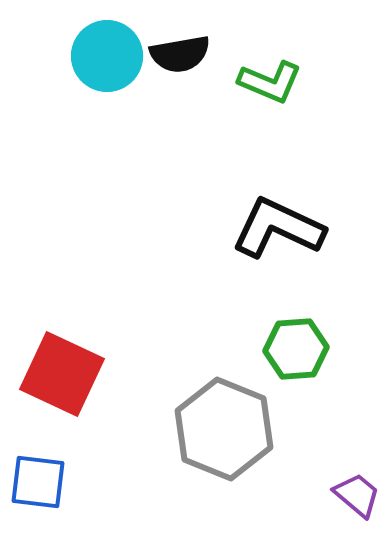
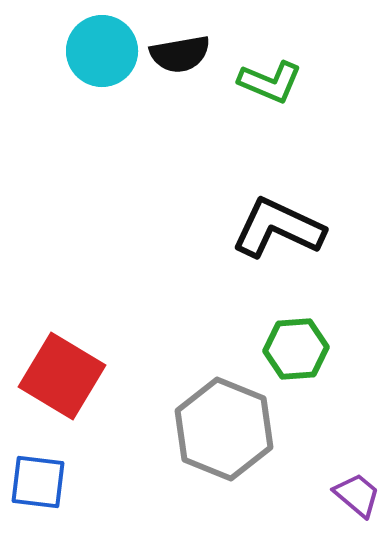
cyan circle: moved 5 px left, 5 px up
red square: moved 2 px down; rotated 6 degrees clockwise
